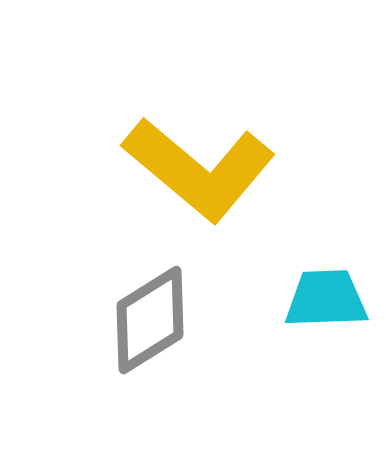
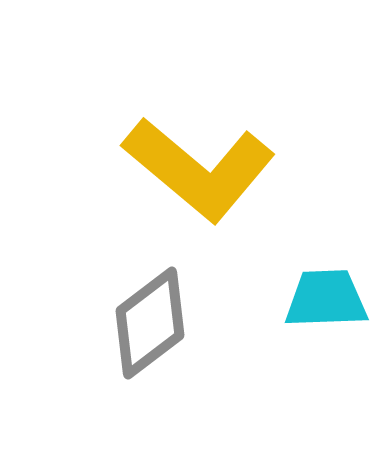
gray diamond: moved 3 px down; rotated 5 degrees counterclockwise
